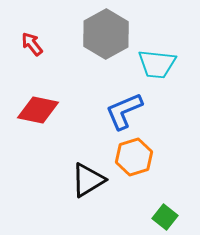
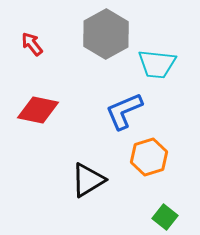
orange hexagon: moved 15 px right
